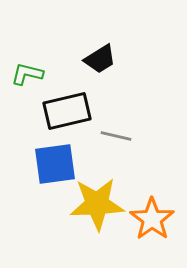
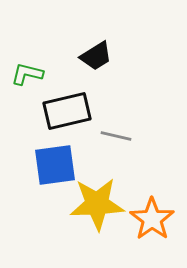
black trapezoid: moved 4 px left, 3 px up
blue square: moved 1 px down
